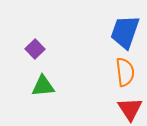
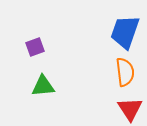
purple square: moved 2 px up; rotated 24 degrees clockwise
